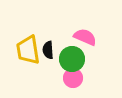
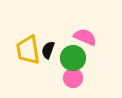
black semicircle: rotated 24 degrees clockwise
green circle: moved 1 px right, 1 px up
